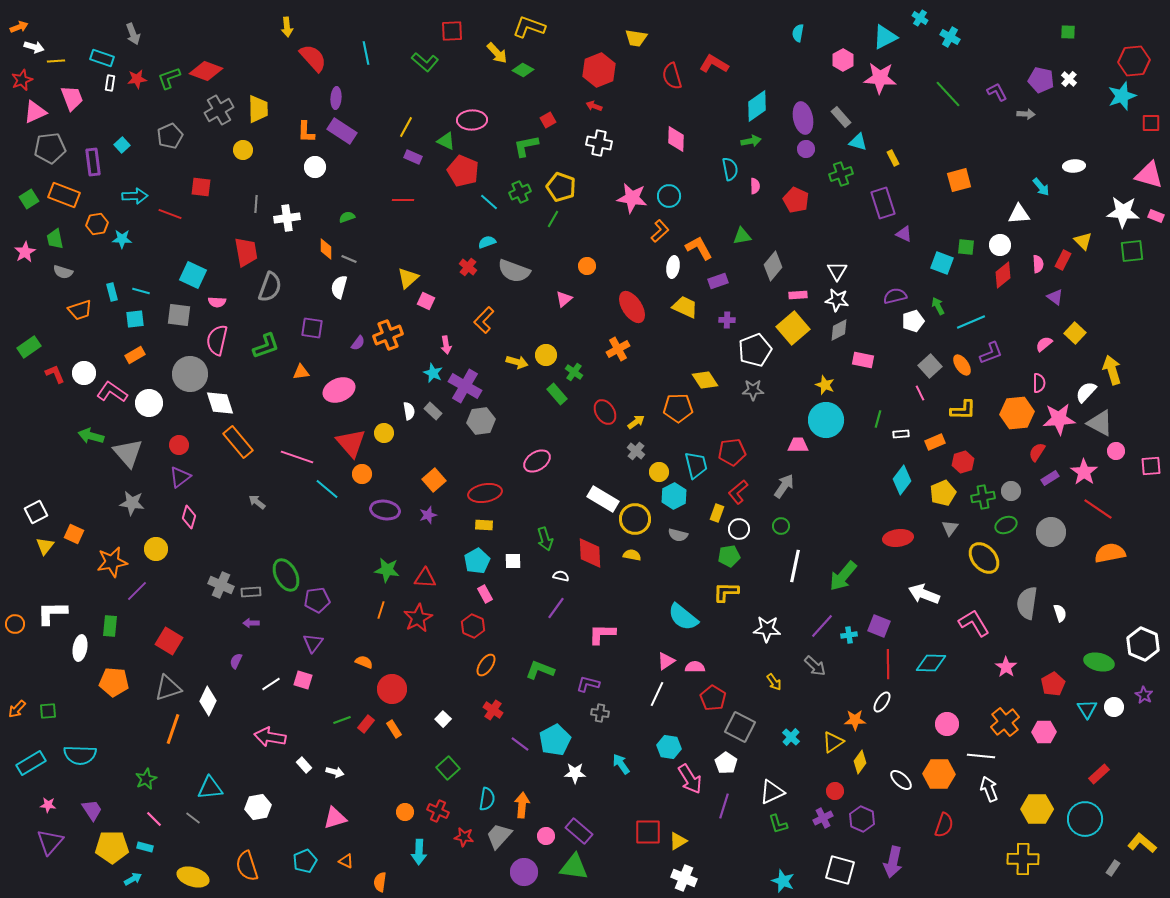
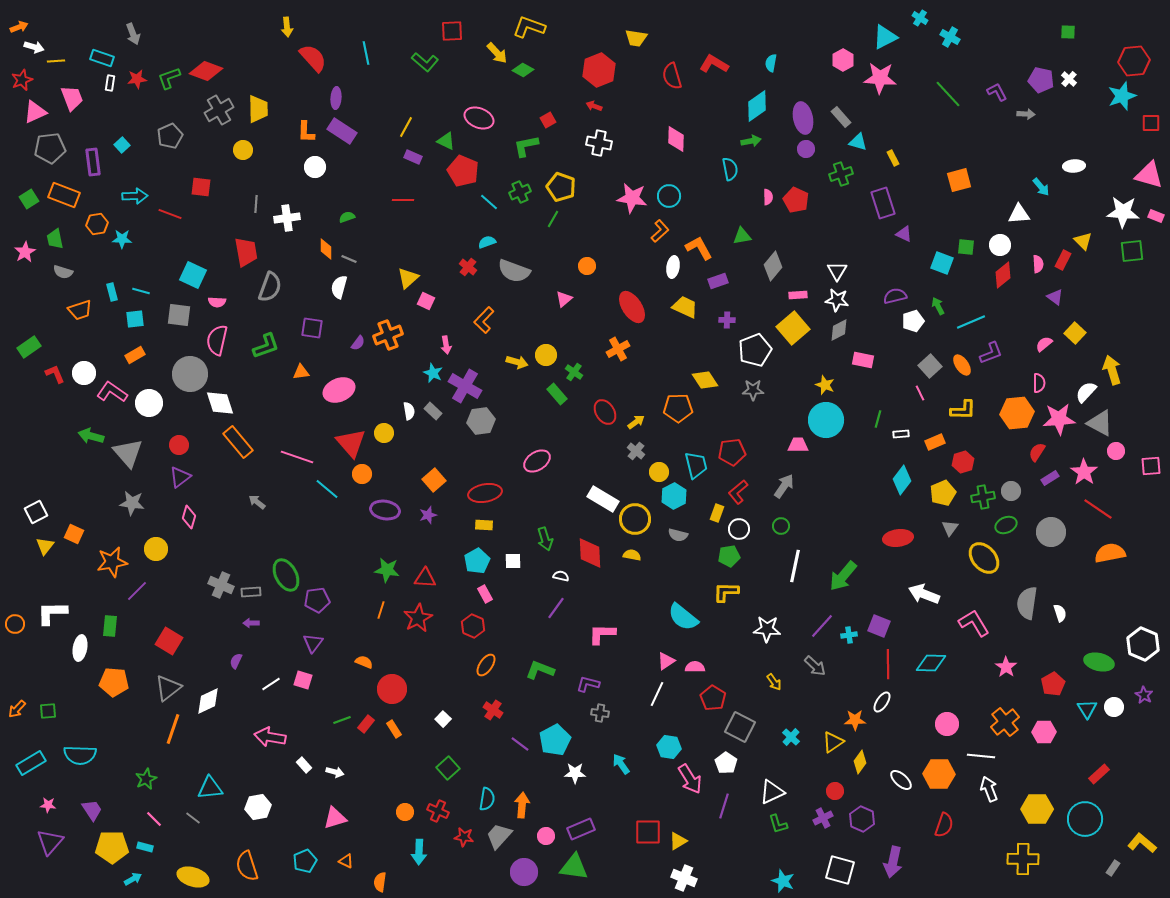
cyan semicircle at (798, 33): moved 27 px left, 30 px down
pink ellipse at (472, 120): moved 7 px right, 2 px up; rotated 24 degrees clockwise
pink semicircle at (755, 186): moved 13 px right, 11 px down
gray triangle at (168, 688): rotated 20 degrees counterclockwise
white diamond at (208, 701): rotated 40 degrees clockwise
purple rectangle at (579, 831): moved 2 px right, 2 px up; rotated 64 degrees counterclockwise
